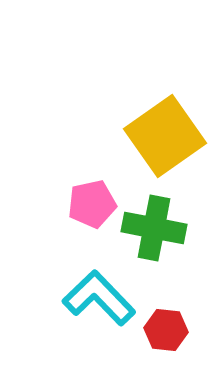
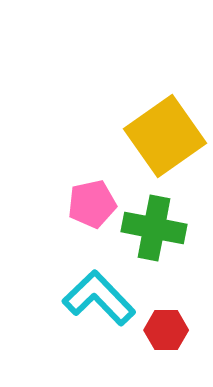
red hexagon: rotated 6 degrees counterclockwise
